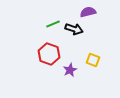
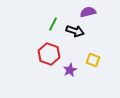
green line: rotated 40 degrees counterclockwise
black arrow: moved 1 px right, 2 px down
